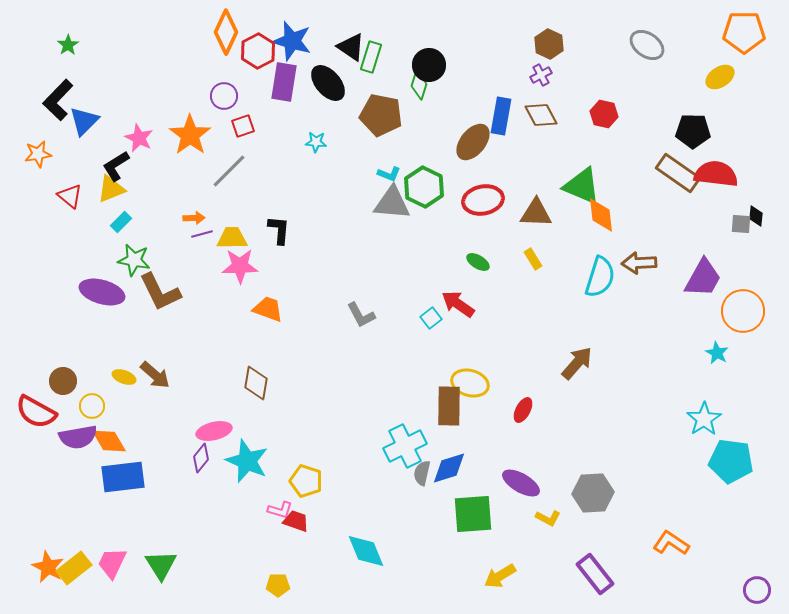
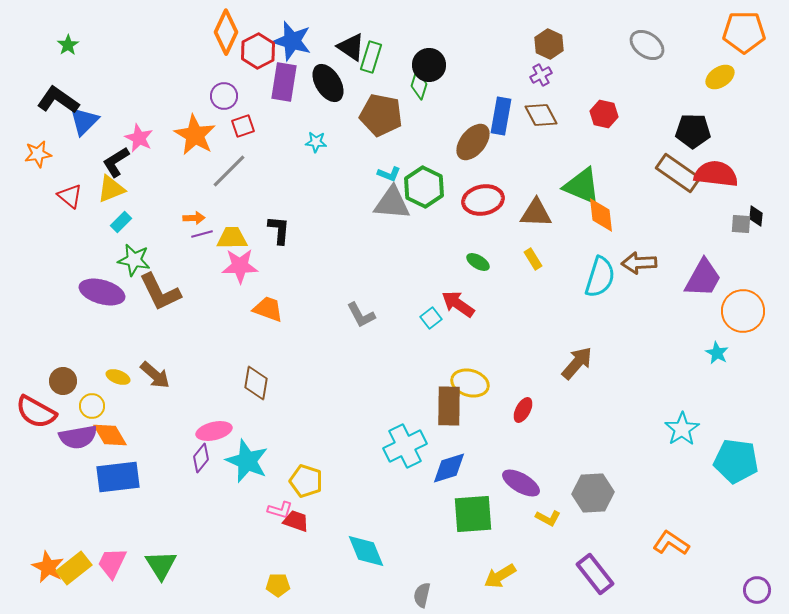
black ellipse at (328, 83): rotated 9 degrees clockwise
black L-shape at (58, 100): rotated 81 degrees clockwise
orange star at (190, 135): moved 5 px right; rotated 6 degrees counterclockwise
black L-shape at (116, 166): moved 4 px up
yellow ellipse at (124, 377): moved 6 px left
cyan star at (704, 419): moved 22 px left, 10 px down
orange diamond at (109, 441): moved 1 px right, 6 px up
cyan pentagon at (731, 461): moved 5 px right
gray semicircle at (422, 473): moved 122 px down
blue rectangle at (123, 477): moved 5 px left
